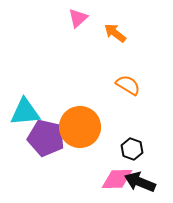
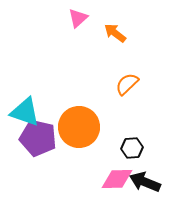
orange semicircle: moved 1 px left, 1 px up; rotated 75 degrees counterclockwise
cyan triangle: rotated 24 degrees clockwise
orange circle: moved 1 px left
purple pentagon: moved 8 px left
black hexagon: moved 1 px up; rotated 25 degrees counterclockwise
black arrow: moved 5 px right
